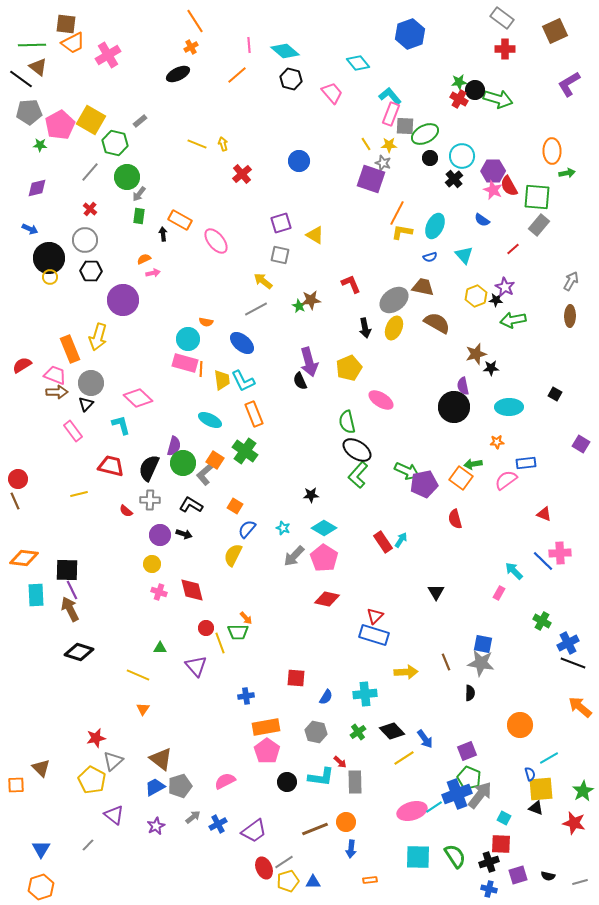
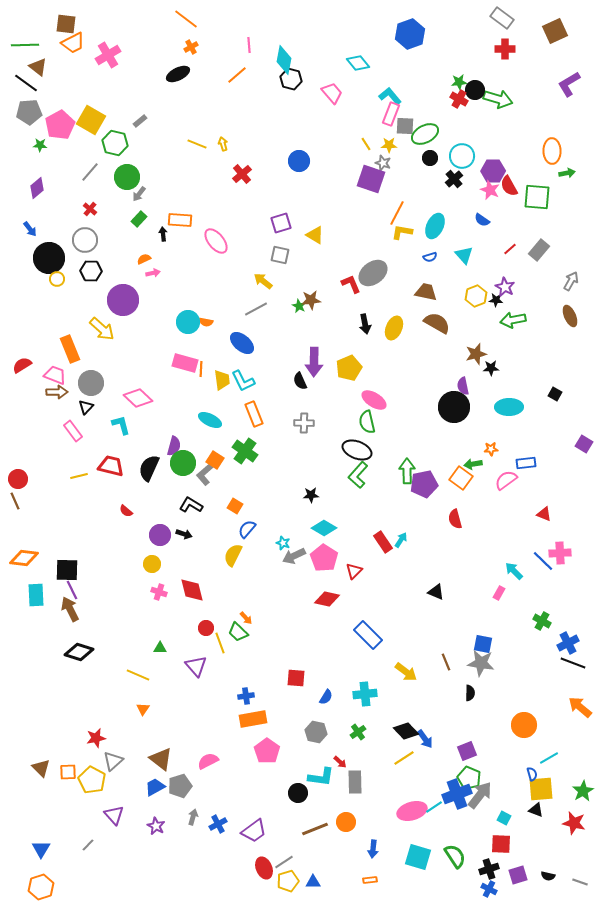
orange line at (195, 21): moved 9 px left, 2 px up; rotated 20 degrees counterclockwise
green line at (32, 45): moved 7 px left
cyan diamond at (285, 51): moved 1 px left, 9 px down; rotated 60 degrees clockwise
black line at (21, 79): moved 5 px right, 4 px down
purple diamond at (37, 188): rotated 25 degrees counterclockwise
pink star at (493, 190): moved 3 px left
green rectangle at (139, 216): moved 3 px down; rotated 35 degrees clockwise
orange rectangle at (180, 220): rotated 25 degrees counterclockwise
gray rectangle at (539, 225): moved 25 px down
blue arrow at (30, 229): rotated 28 degrees clockwise
red line at (513, 249): moved 3 px left
yellow circle at (50, 277): moved 7 px right, 2 px down
brown trapezoid at (423, 287): moved 3 px right, 5 px down
gray ellipse at (394, 300): moved 21 px left, 27 px up
brown ellipse at (570, 316): rotated 25 degrees counterclockwise
black arrow at (365, 328): moved 4 px up
yellow arrow at (98, 337): moved 4 px right, 8 px up; rotated 64 degrees counterclockwise
cyan circle at (188, 339): moved 17 px up
purple arrow at (309, 362): moved 5 px right; rotated 16 degrees clockwise
pink ellipse at (381, 400): moved 7 px left
black triangle at (86, 404): moved 3 px down
green semicircle at (347, 422): moved 20 px right
orange star at (497, 442): moved 6 px left, 7 px down
purple square at (581, 444): moved 3 px right
black ellipse at (357, 450): rotated 12 degrees counterclockwise
green arrow at (407, 471): rotated 115 degrees counterclockwise
yellow line at (79, 494): moved 18 px up
gray cross at (150, 500): moved 154 px right, 77 px up
cyan star at (283, 528): moved 15 px down
gray arrow at (294, 556): rotated 20 degrees clockwise
black triangle at (436, 592): rotated 36 degrees counterclockwise
red triangle at (375, 616): moved 21 px left, 45 px up
green trapezoid at (238, 632): rotated 45 degrees clockwise
blue rectangle at (374, 635): moved 6 px left; rotated 28 degrees clockwise
yellow arrow at (406, 672): rotated 40 degrees clockwise
orange circle at (520, 725): moved 4 px right
orange rectangle at (266, 727): moved 13 px left, 8 px up
black diamond at (392, 731): moved 14 px right
blue semicircle at (530, 774): moved 2 px right
pink semicircle at (225, 781): moved 17 px left, 20 px up
black circle at (287, 782): moved 11 px right, 11 px down
orange square at (16, 785): moved 52 px right, 13 px up
black triangle at (536, 808): moved 2 px down
purple triangle at (114, 815): rotated 10 degrees clockwise
gray arrow at (193, 817): rotated 35 degrees counterclockwise
purple star at (156, 826): rotated 18 degrees counterclockwise
blue arrow at (351, 849): moved 22 px right
cyan square at (418, 857): rotated 16 degrees clockwise
black cross at (489, 862): moved 7 px down
gray line at (580, 882): rotated 35 degrees clockwise
blue cross at (489, 889): rotated 14 degrees clockwise
